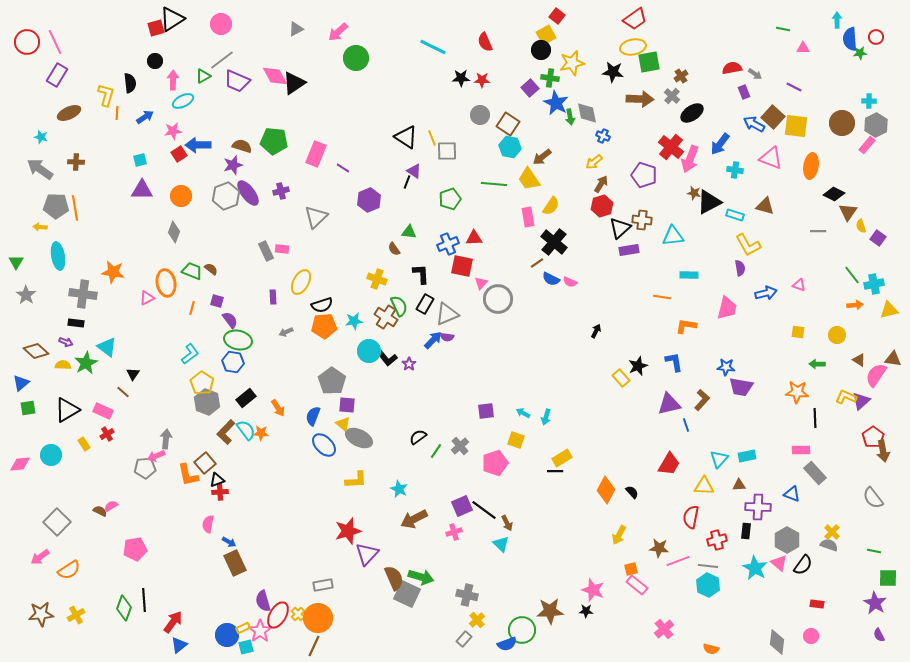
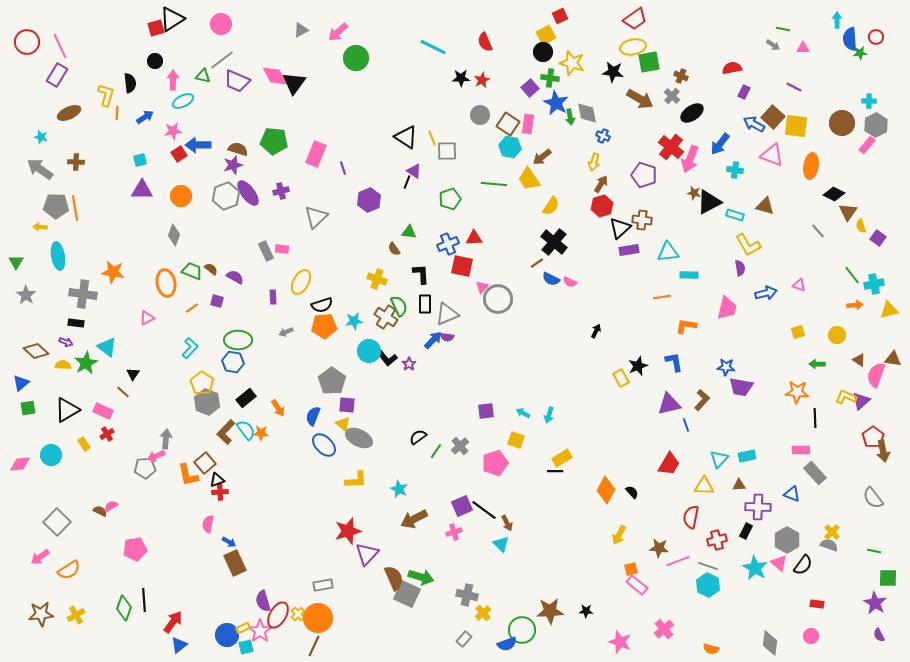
red square at (557, 16): moved 3 px right; rotated 28 degrees clockwise
gray triangle at (296, 29): moved 5 px right, 1 px down
pink line at (55, 42): moved 5 px right, 4 px down
black circle at (541, 50): moved 2 px right, 2 px down
yellow star at (572, 63): rotated 30 degrees clockwise
gray arrow at (755, 74): moved 18 px right, 29 px up
green triangle at (203, 76): rotated 42 degrees clockwise
brown cross at (681, 76): rotated 32 degrees counterclockwise
red star at (482, 80): rotated 28 degrees counterclockwise
black triangle at (294, 83): rotated 20 degrees counterclockwise
purple rectangle at (744, 92): rotated 48 degrees clockwise
brown arrow at (640, 99): rotated 28 degrees clockwise
brown semicircle at (242, 146): moved 4 px left, 3 px down
pink triangle at (771, 158): moved 1 px right, 3 px up
yellow arrow at (594, 162): rotated 36 degrees counterclockwise
purple line at (343, 168): rotated 40 degrees clockwise
pink rectangle at (528, 217): moved 93 px up; rotated 18 degrees clockwise
gray line at (818, 231): rotated 49 degrees clockwise
gray diamond at (174, 232): moved 3 px down
cyan triangle at (673, 236): moved 5 px left, 16 px down
pink triangle at (481, 283): moved 1 px right, 4 px down
orange line at (662, 297): rotated 18 degrees counterclockwise
pink triangle at (147, 298): moved 20 px down
black rectangle at (425, 304): rotated 30 degrees counterclockwise
orange line at (192, 308): rotated 40 degrees clockwise
purple semicircle at (230, 320): moved 5 px right, 43 px up; rotated 24 degrees counterclockwise
yellow square at (798, 332): rotated 24 degrees counterclockwise
green ellipse at (238, 340): rotated 12 degrees counterclockwise
cyan L-shape at (190, 354): moved 6 px up; rotated 10 degrees counterclockwise
pink semicircle at (876, 375): rotated 15 degrees counterclockwise
yellow rectangle at (621, 378): rotated 12 degrees clockwise
cyan arrow at (546, 417): moved 3 px right, 2 px up
black rectangle at (746, 531): rotated 21 degrees clockwise
gray line at (708, 566): rotated 12 degrees clockwise
pink star at (593, 590): moved 27 px right, 52 px down
yellow cross at (477, 620): moved 6 px right, 7 px up
gray diamond at (777, 642): moved 7 px left, 1 px down
